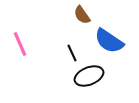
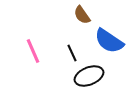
pink line: moved 13 px right, 7 px down
